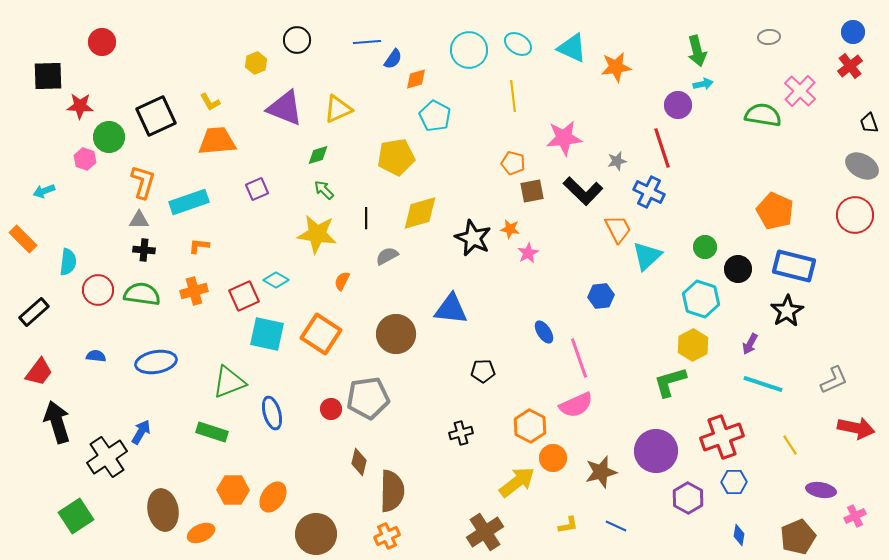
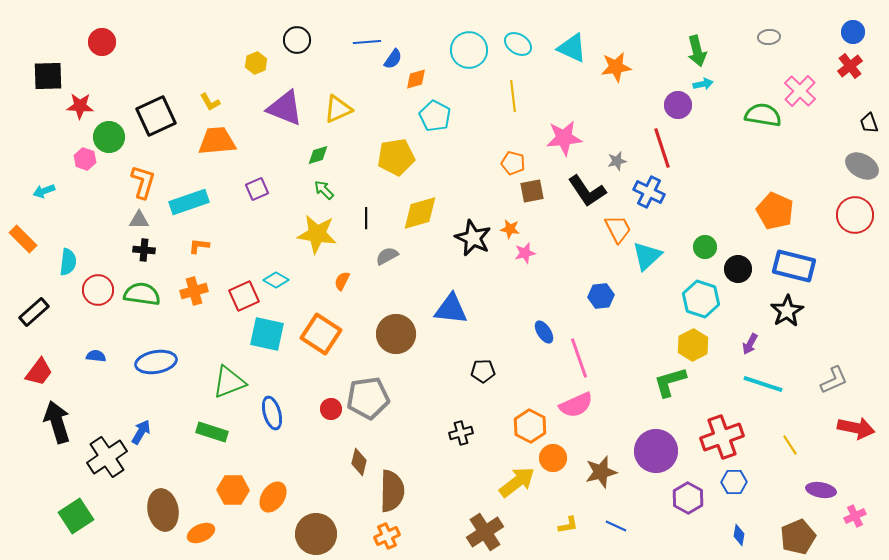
black L-shape at (583, 191): moved 4 px right; rotated 12 degrees clockwise
pink star at (528, 253): moved 3 px left; rotated 15 degrees clockwise
